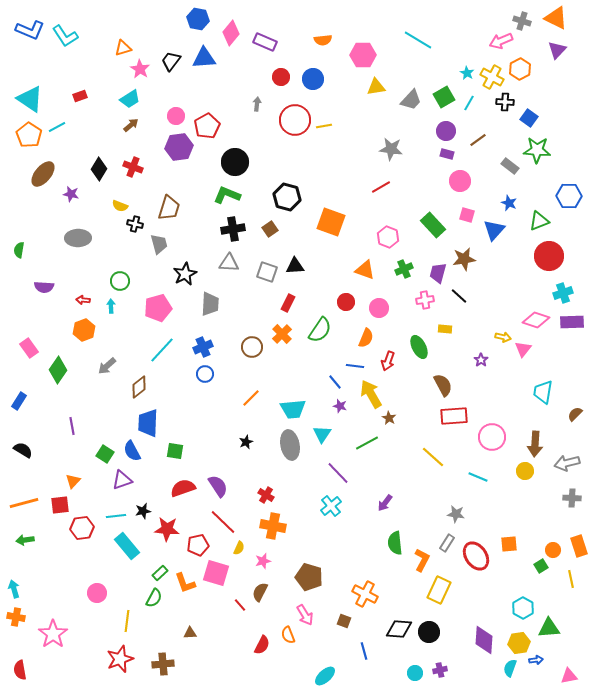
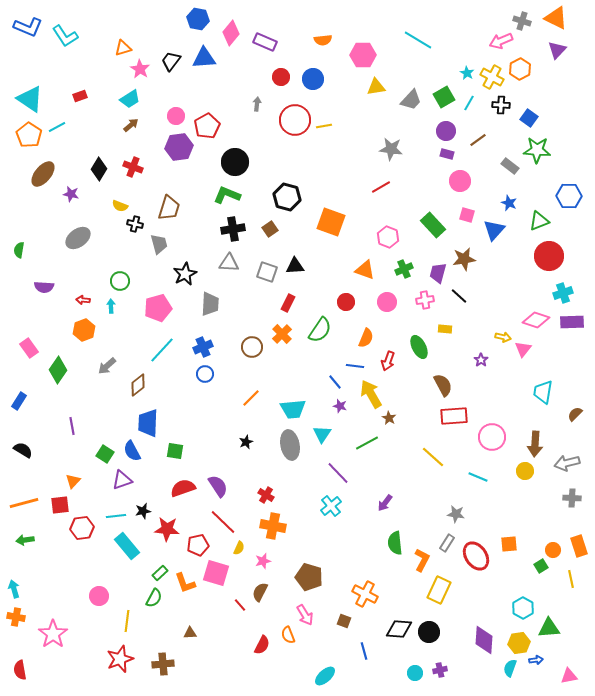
blue L-shape at (30, 30): moved 2 px left, 3 px up
black cross at (505, 102): moved 4 px left, 3 px down
gray ellipse at (78, 238): rotated 35 degrees counterclockwise
pink circle at (379, 308): moved 8 px right, 6 px up
brown diamond at (139, 387): moved 1 px left, 2 px up
pink circle at (97, 593): moved 2 px right, 3 px down
